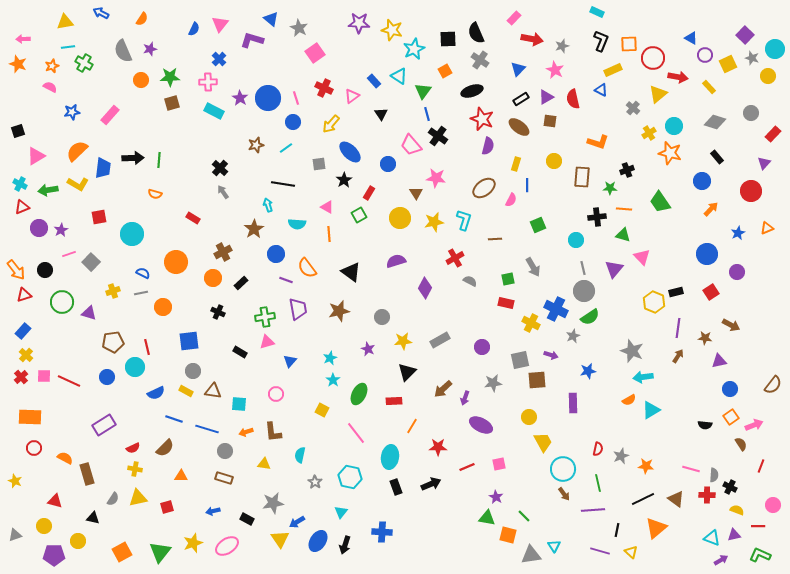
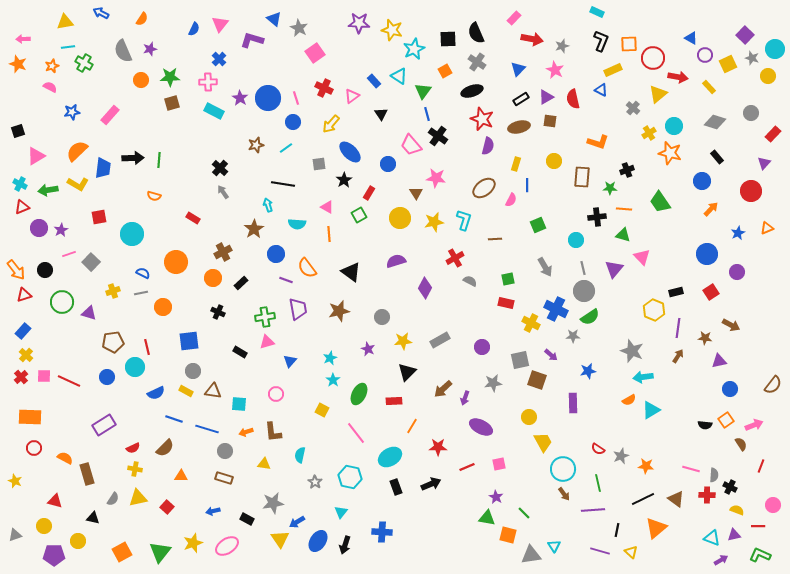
blue triangle at (271, 19): moved 3 px right
gray cross at (480, 60): moved 3 px left, 2 px down
brown ellipse at (519, 127): rotated 50 degrees counterclockwise
orange semicircle at (155, 194): moved 1 px left, 2 px down
gray arrow at (533, 267): moved 12 px right
yellow hexagon at (654, 302): moved 8 px down
gray star at (573, 336): rotated 24 degrees clockwise
purple arrow at (551, 355): rotated 24 degrees clockwise
brown square at (537, 380): rotated 24 degrees clockwise
orange square at (731, 417): moved 5 px left, 3 px down
purple ellipse at (481, 425): moved 2 px down
red semicircle at (598, 449): rotated 112 degrees clockwise
cyan ellipse at (390, 457): rotated 50 degrees clockwise
red square at (167, 507): rotated 32 degrees counterclockwise
green line at (524, 516): moved 3 px up
